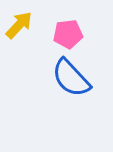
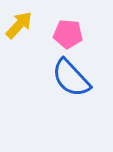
pink pentagon: rotated 12 degrees clockwise
